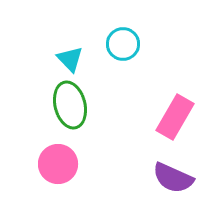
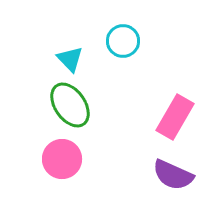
cyan circle: moved 3 px up
green ellipse: rotated 21 degrees counterclockwise
pink circle: moved 4 px right, 5 px up
purple semicircle: moved 3 px up
